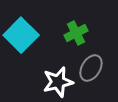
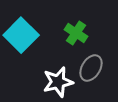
green cross: rotated 30 degrees counterclockwise
